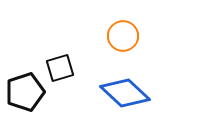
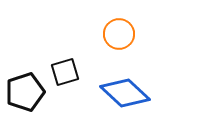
orange circle: moved 4 px left, 2 px up
black square: moved 5 px right, 4 px down
